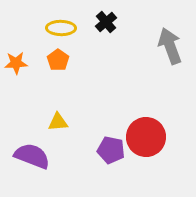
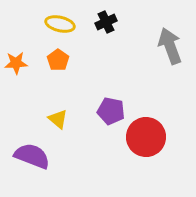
black cross: rotated 15 degrees clockwise
yellow ellipse: moved 1 px left, 4 px up; rotated 12 degrees clockwise
yellow triangle: moved 3 px up; rotated 45 degrees clockwise
purple pentagon: moved 39 px up
